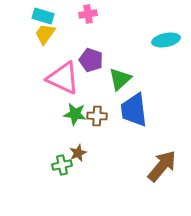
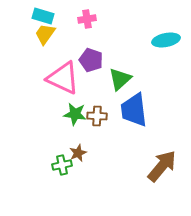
pink cross: moved 1 px left, 5 px down
